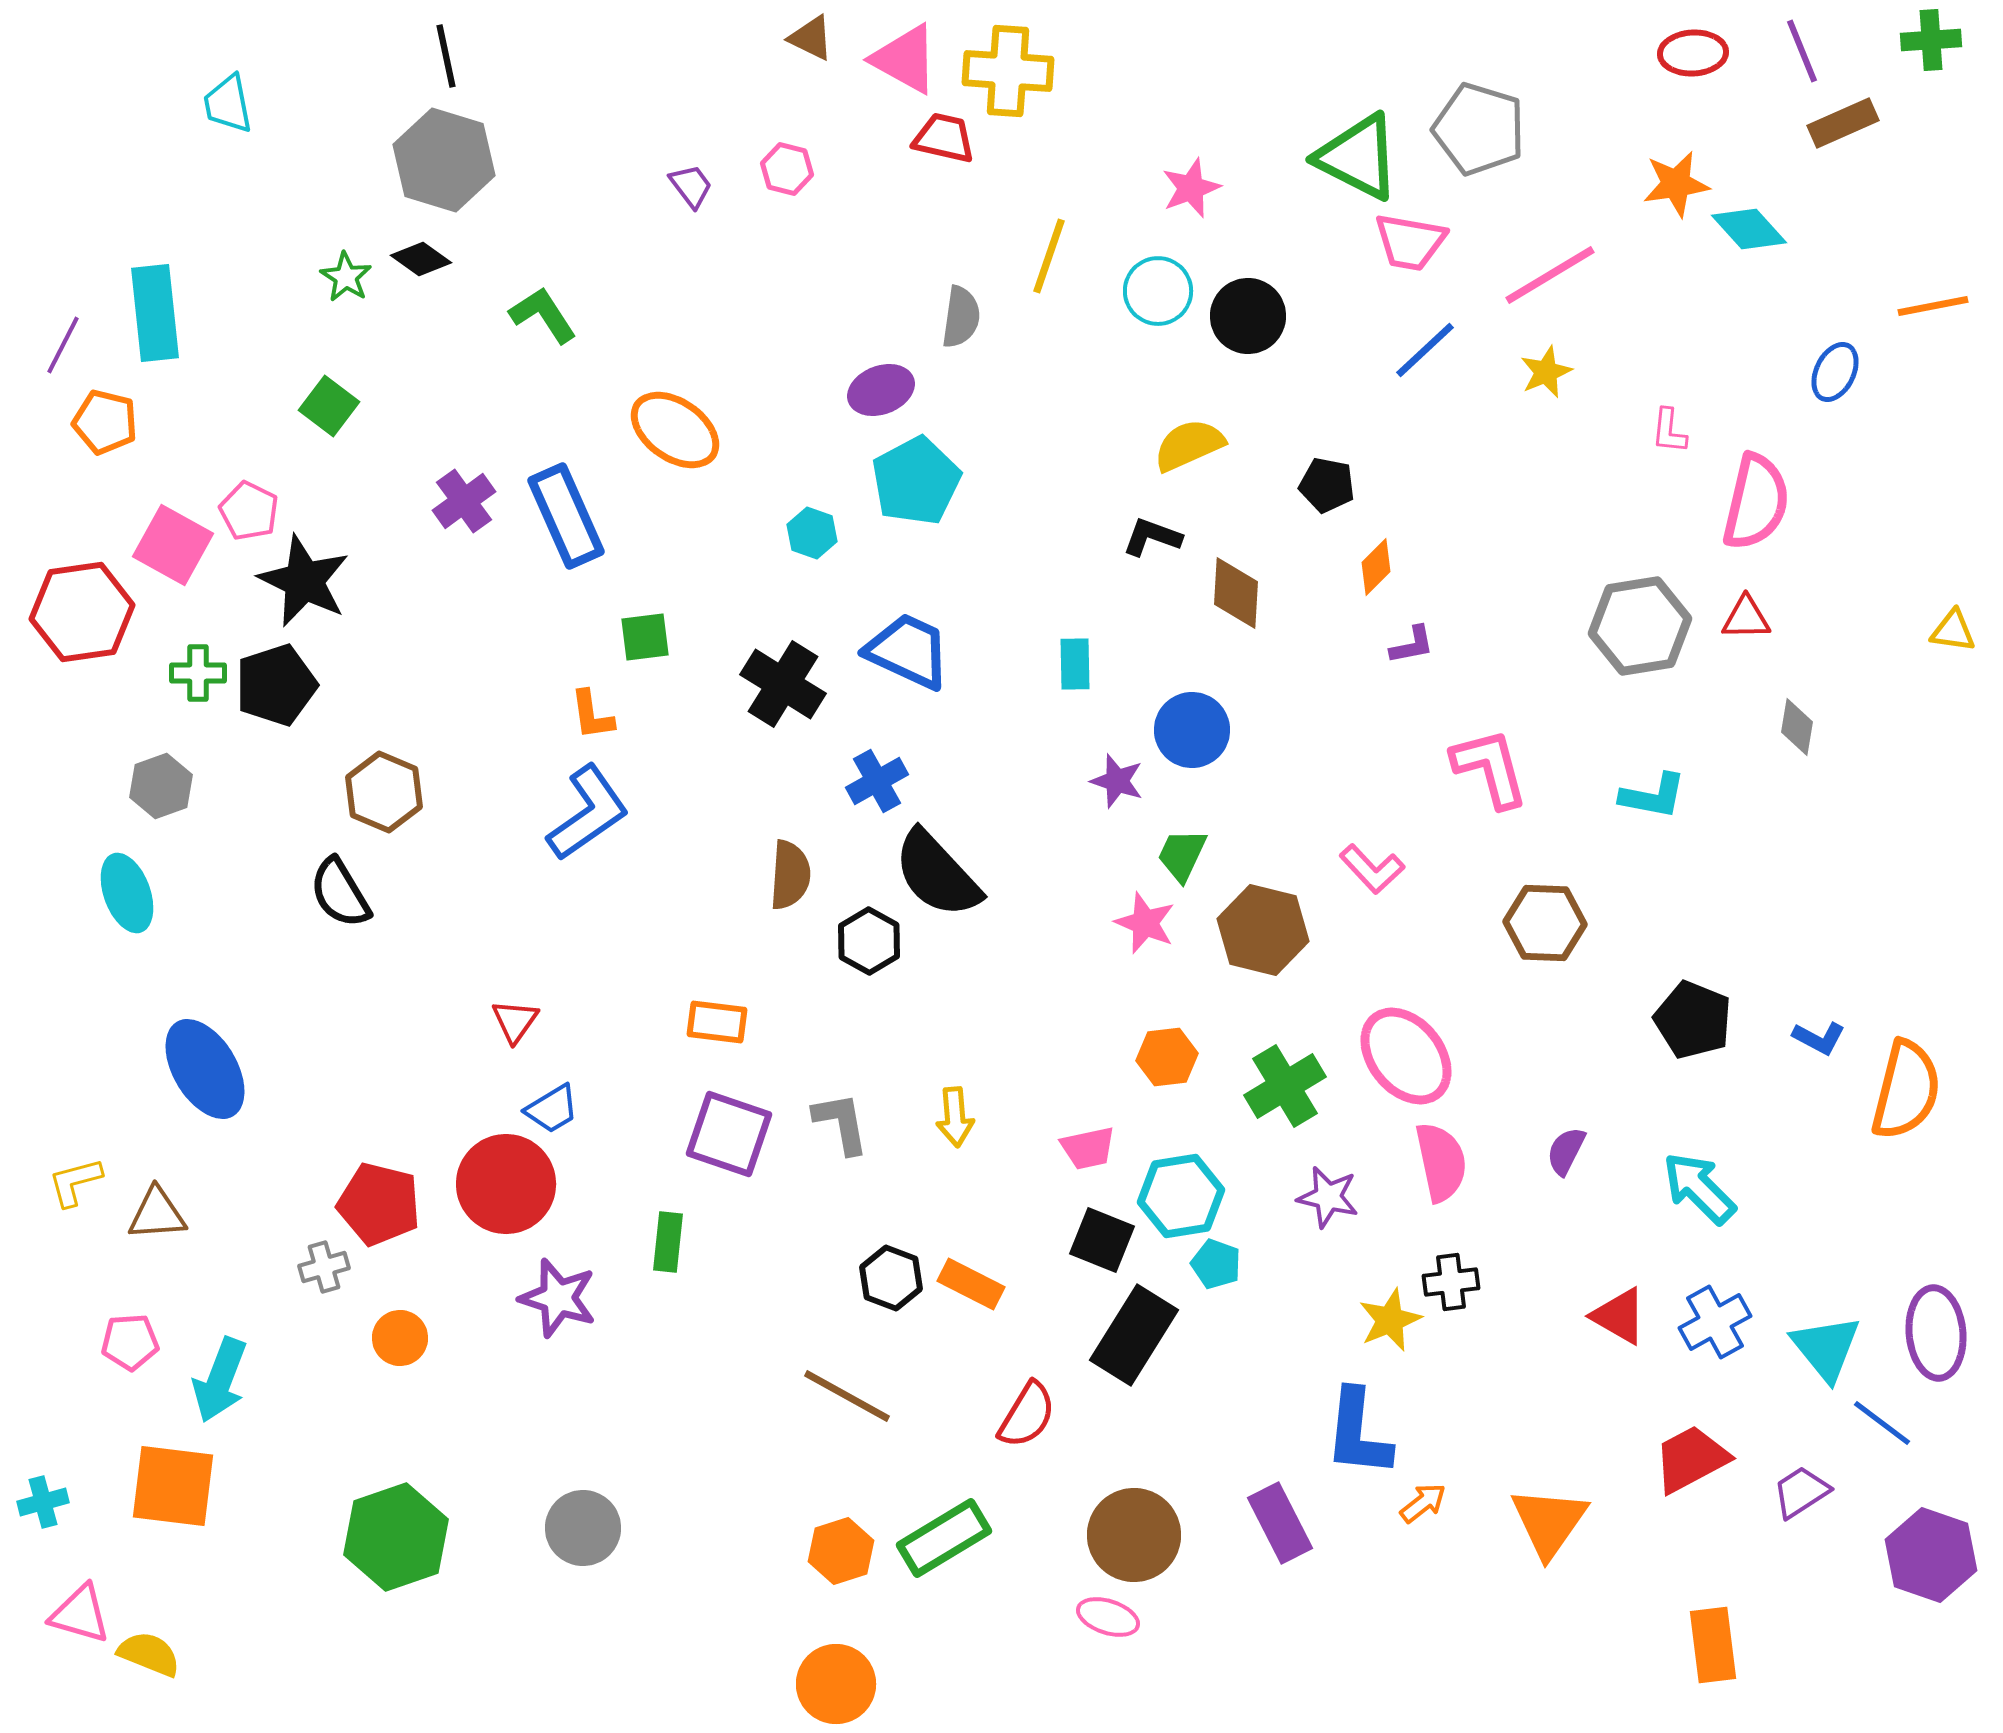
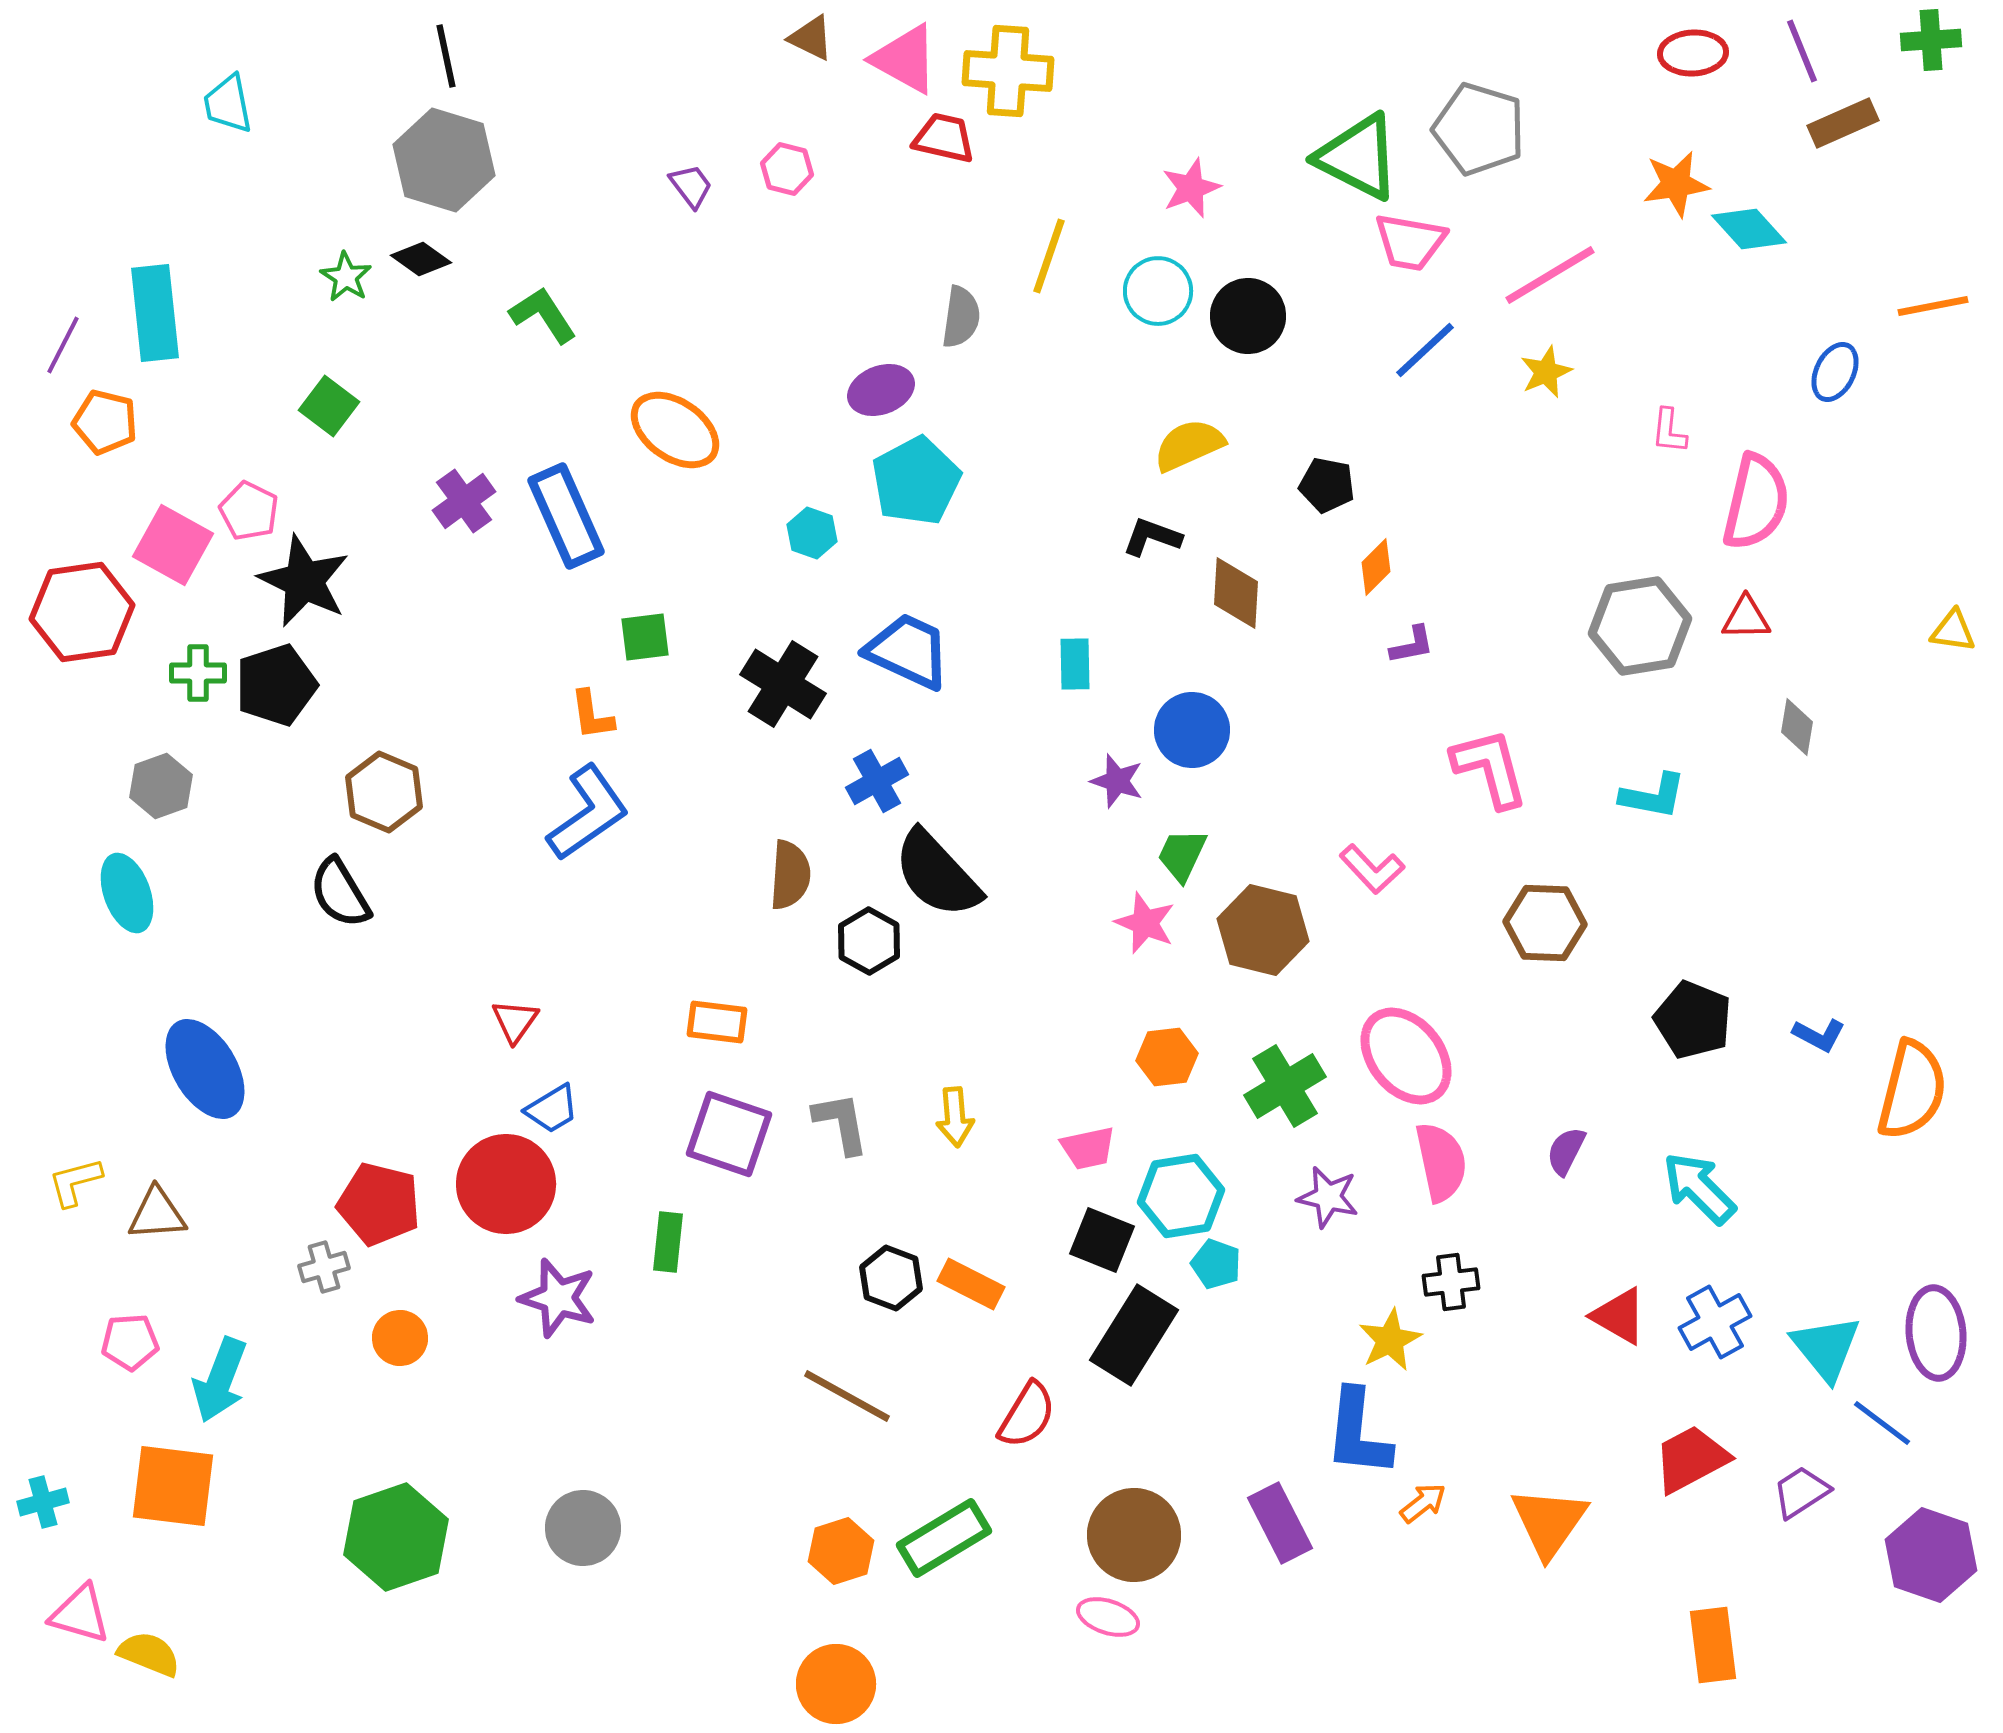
blue L-shape at (1819, 1038): moved 3 px up
orange semicircle at (1906, 1090): moved 6 px right
yellow star at (1390, 1320): moved 20 px down; rotated 4 degrees counterclockwise
